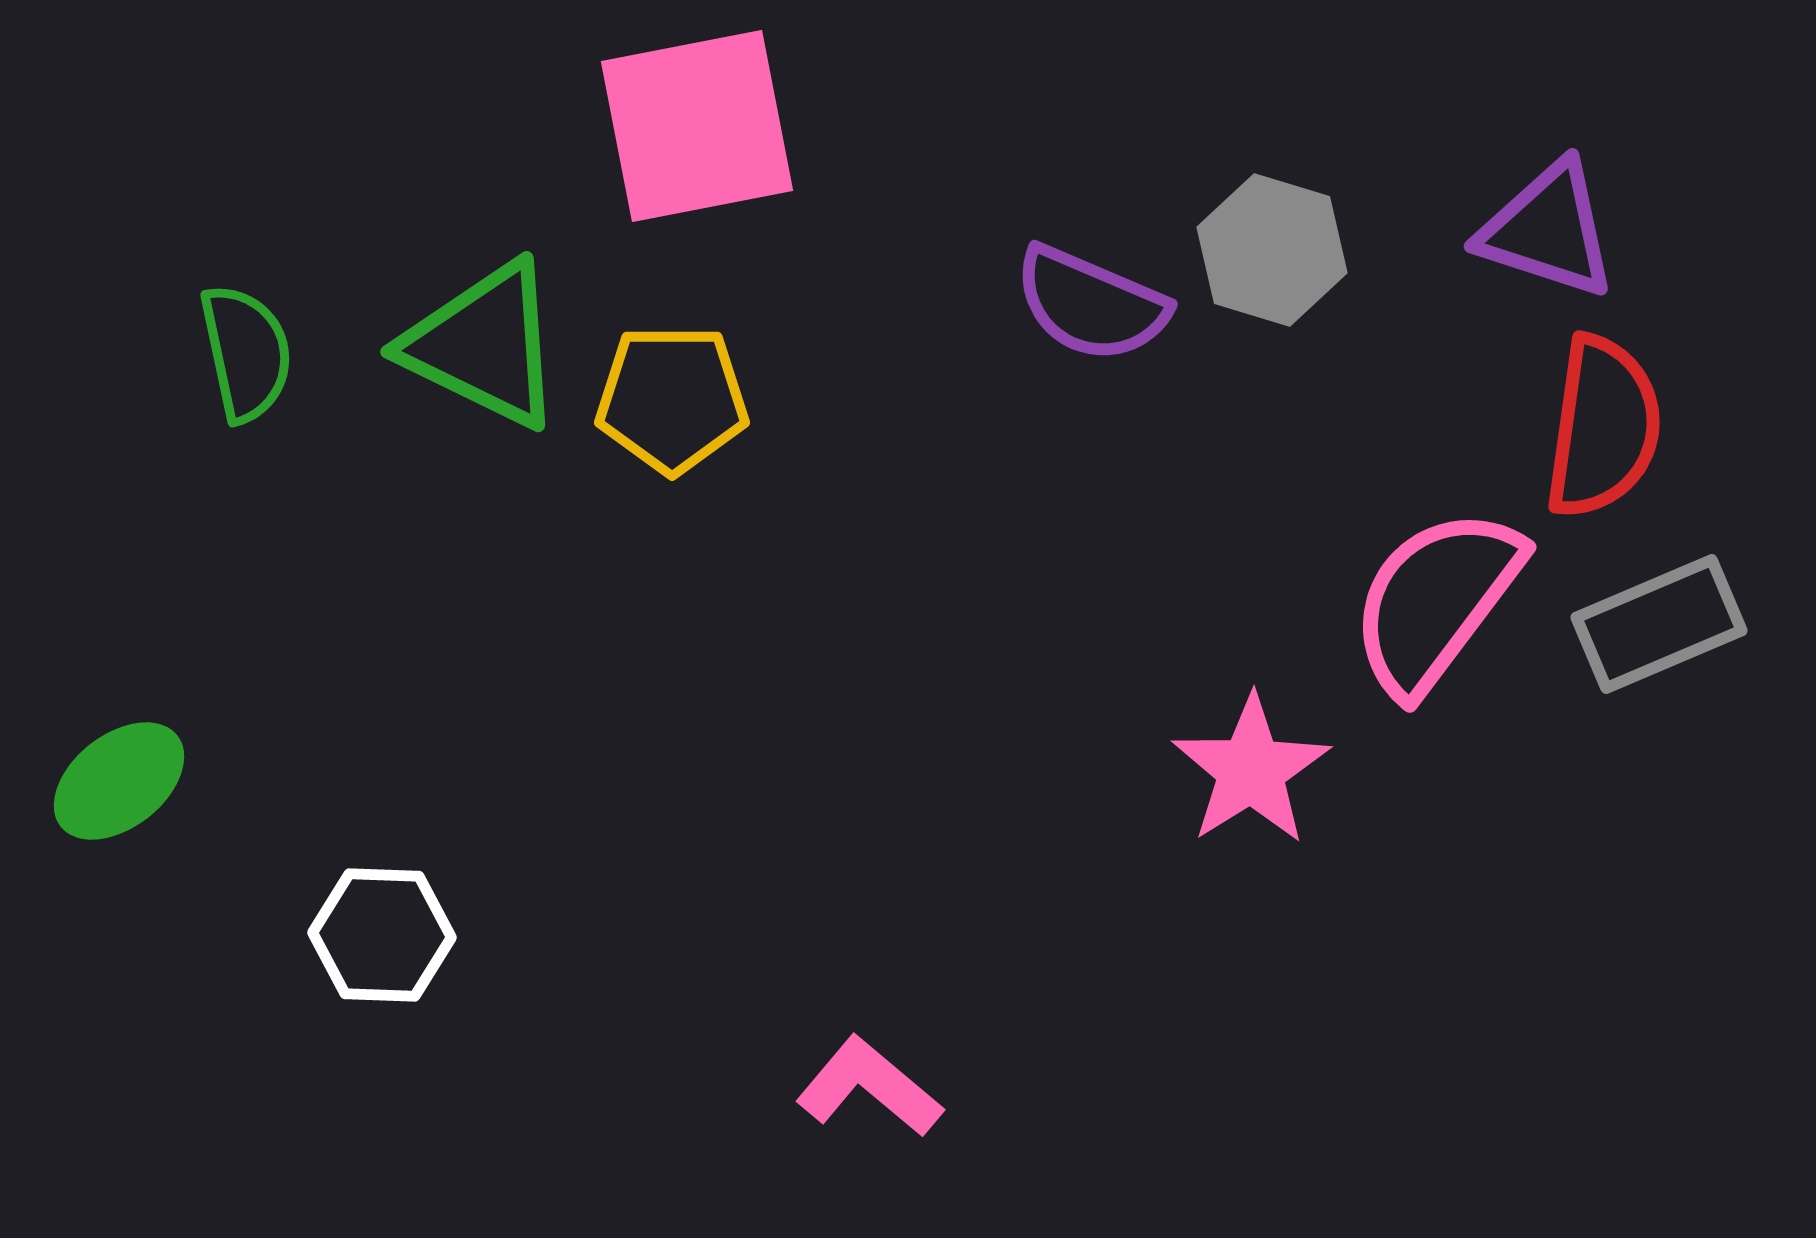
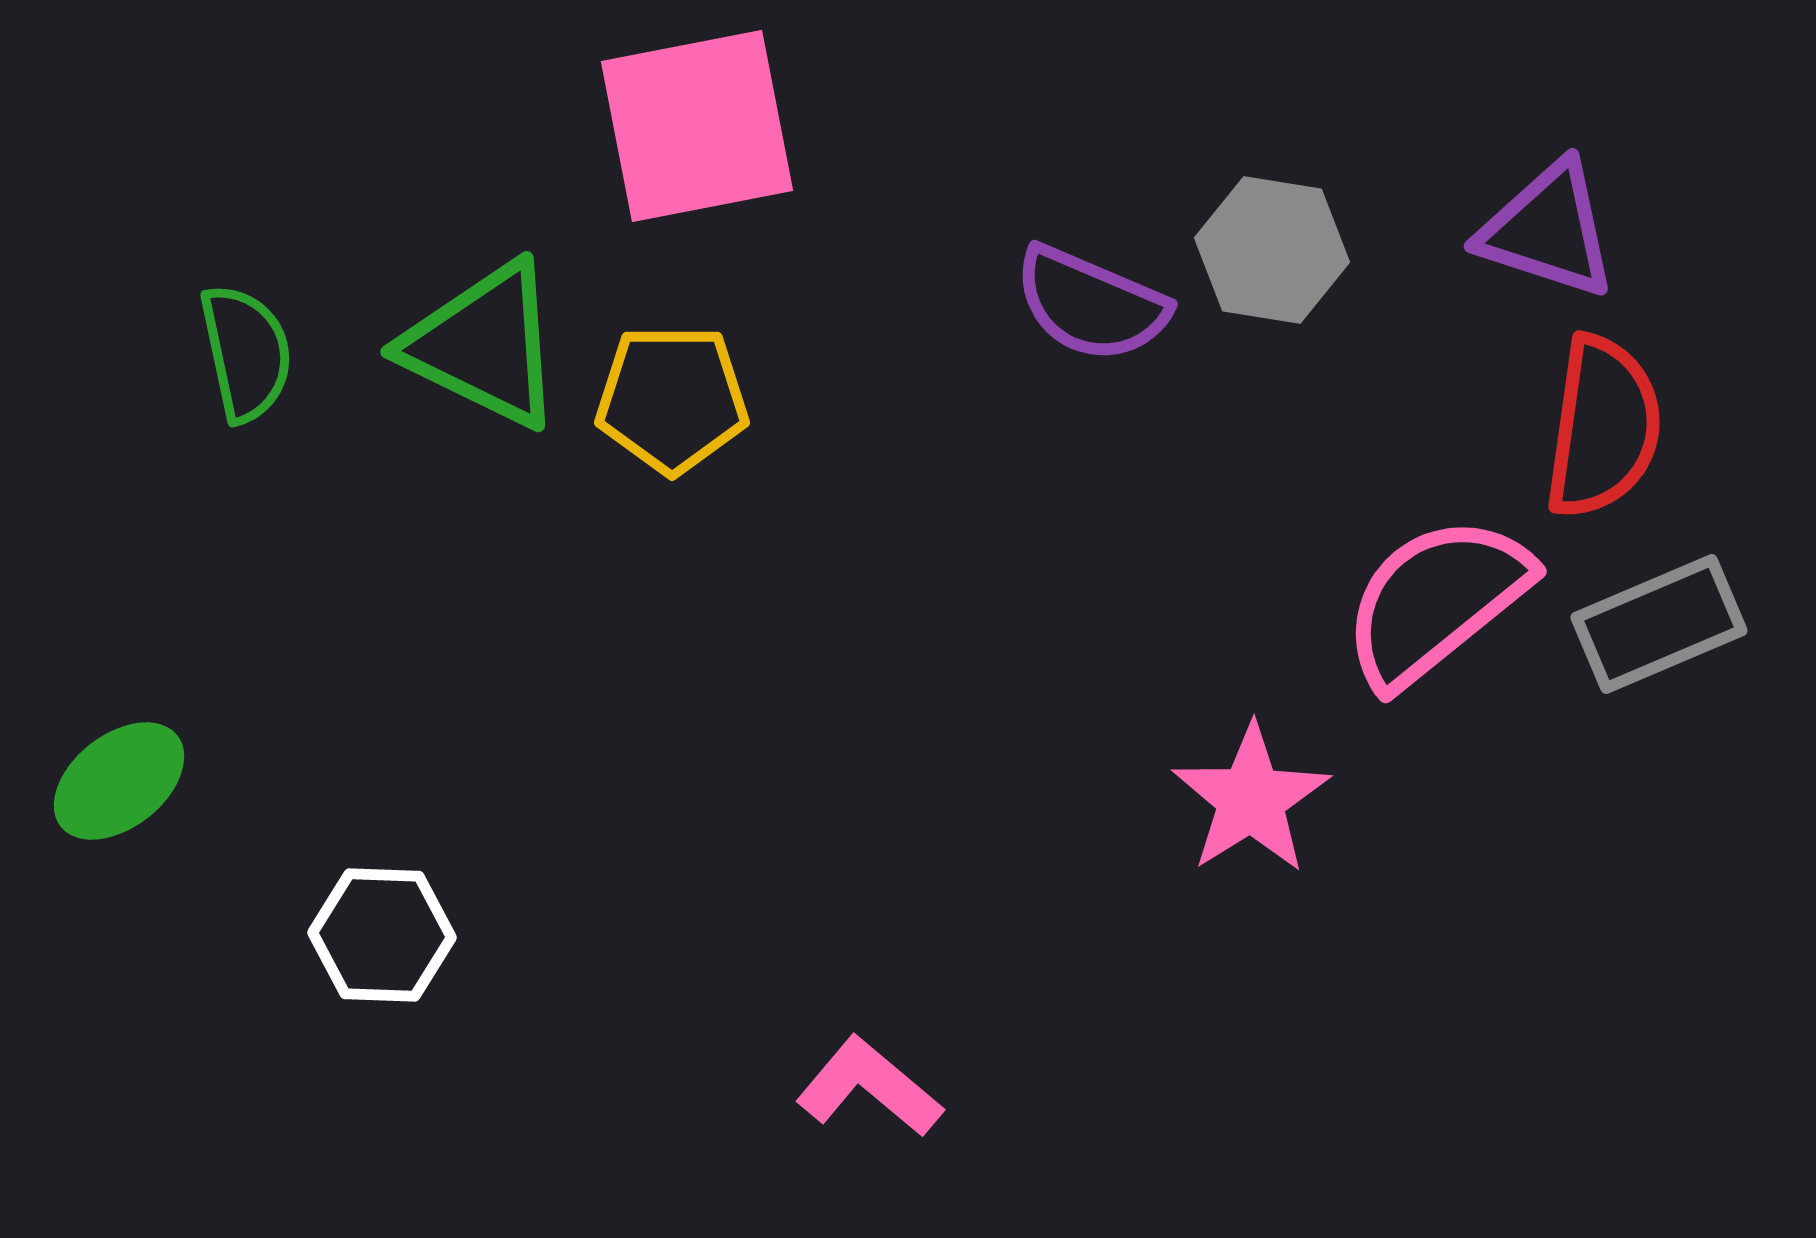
gray hexagon: rotated 8 degrees counterclockwise
pink semicircle: rotated 14 degrees clockwise
pink star: moved 29 px down
